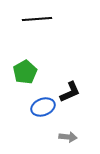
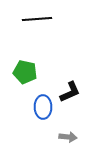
green pentagon: rotated 30 degrees counterclockwise
blue ellipse: rotated 70 degrees counterclockwise
